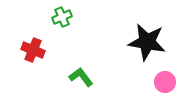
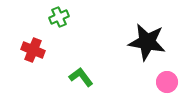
green cross: moved 3 px left
pink circle: moved 2 px right
